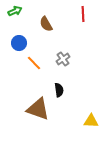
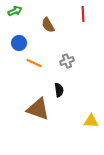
brown semicircle: moved 2 px right, 1 px down
gray cross: moved 4 px right, 2 px down; rotated 16 degrees clockwise
orange line: rotated 21 degrees counterclockwise
